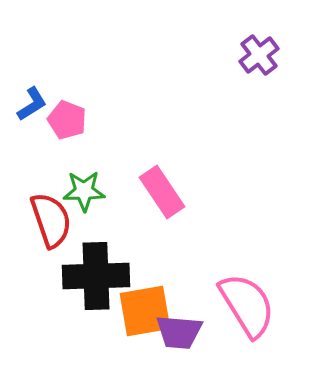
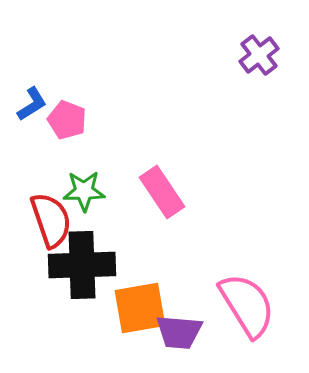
black cross: moved 14 px left, 11 px up
orange square: moved 5 px left, 3 px up
